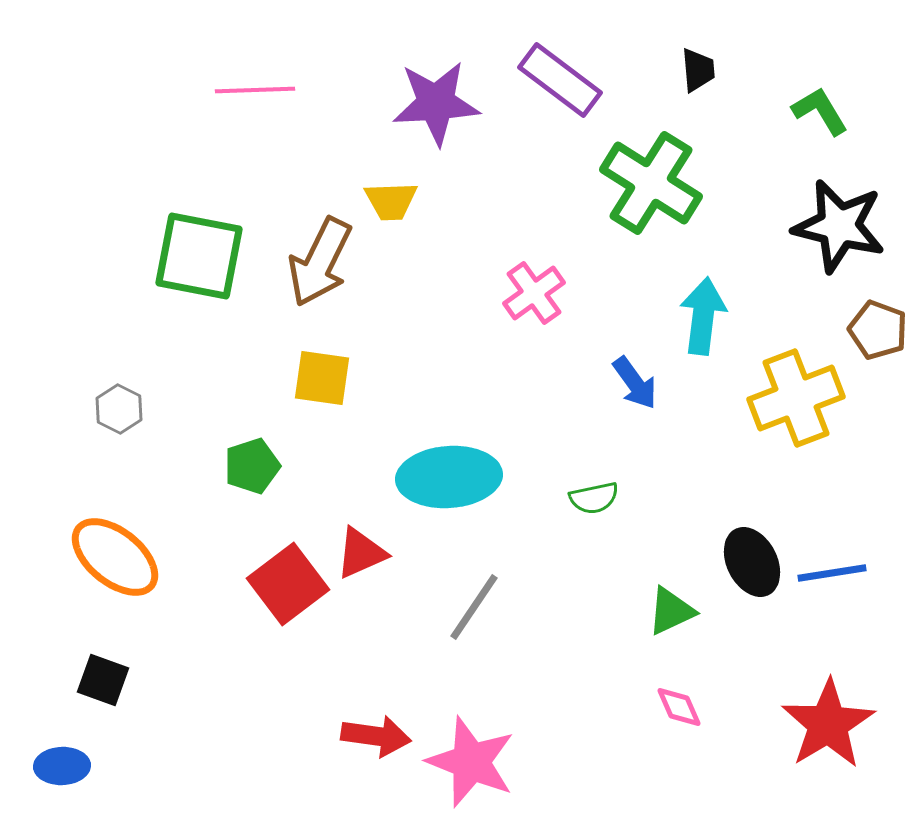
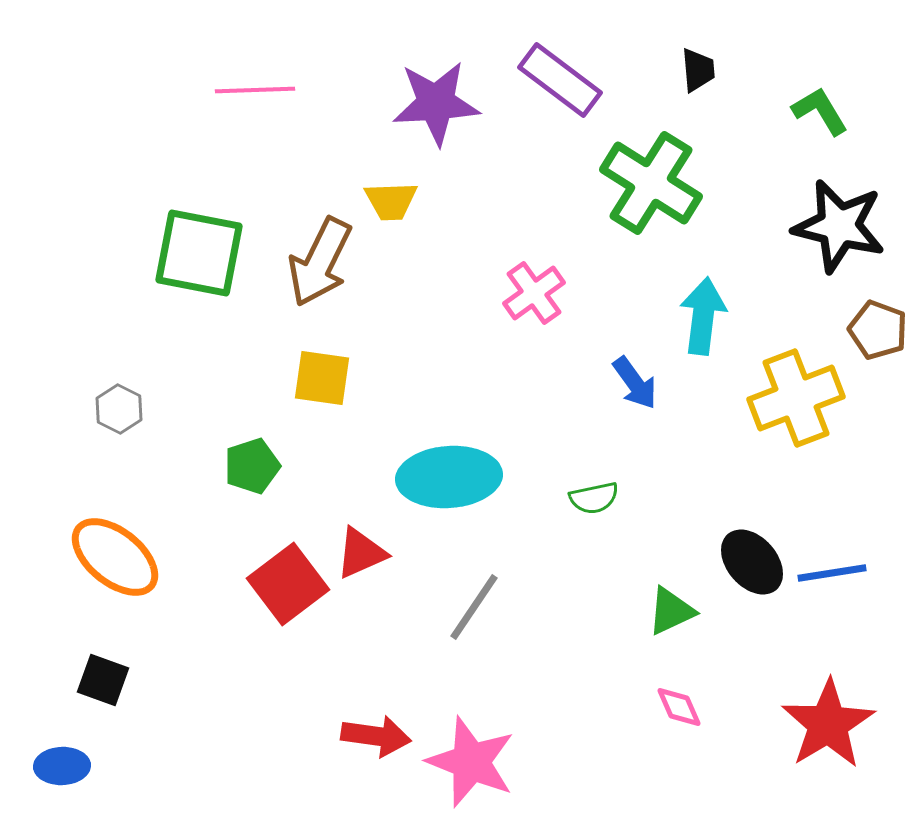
green square: moved 3 px up
black ellipse: rotated 14 degrees counterclockwise
